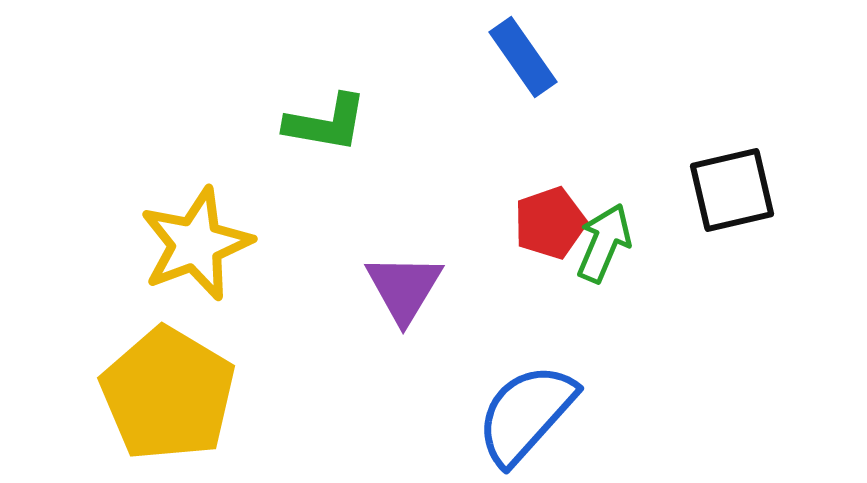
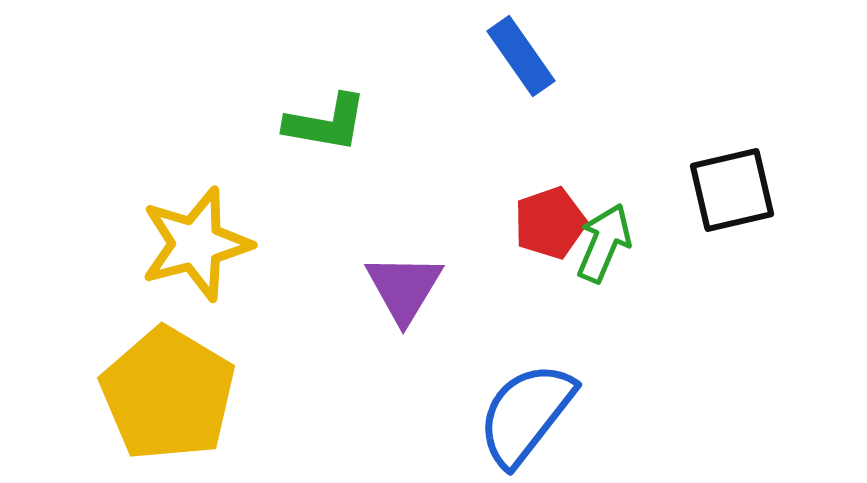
blue rectangle: moved 2 px left, 1 px up
yellow star: rotated 6 degrees clockwise
blue semicircle: rotated 4 degrees counterclockwise
